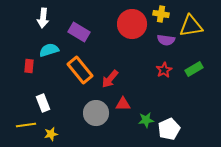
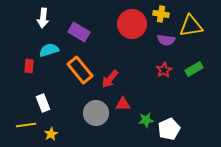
yellow star: rotated 16 degrees counterclockwise
